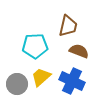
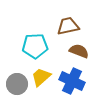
brown trapezoid: rotated 115 degrees counterclockwise
